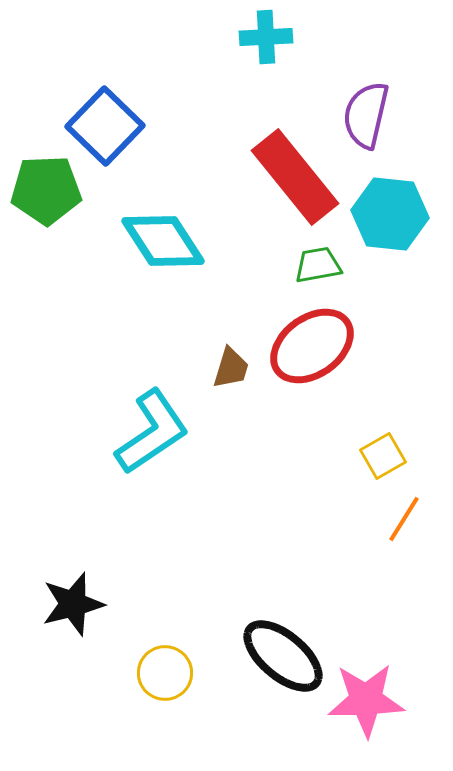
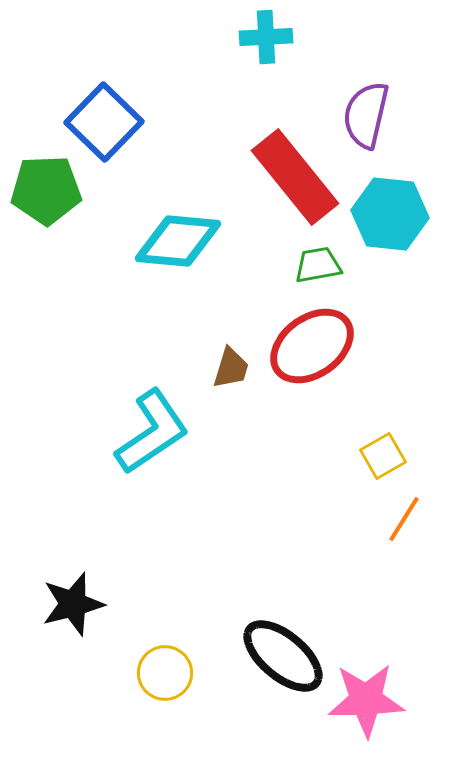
blue square: moved 1 px left, 4 px up
cyan diamond: moved 15 px right; rotated 52 degrees counterclockwise
